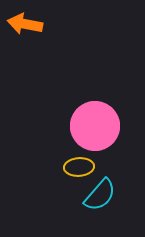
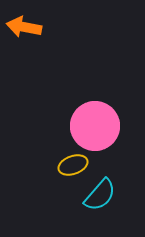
orange arrow: moved 1 px left, 3 px down
yellow ellipse: moved 6 px left, 2 px up; rotated 16 degrees counterclockwise
